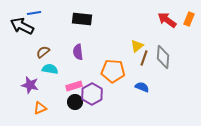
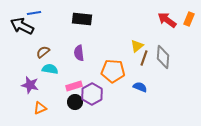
purple semicircle: moved 1 px right, 1 px down
blue semicircle: moved 2 px left
